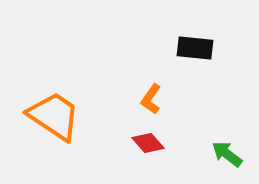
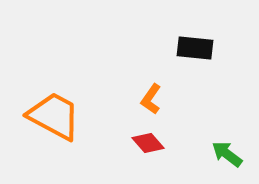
orange trapezoid: rotated 6 degrees counterclockwise
